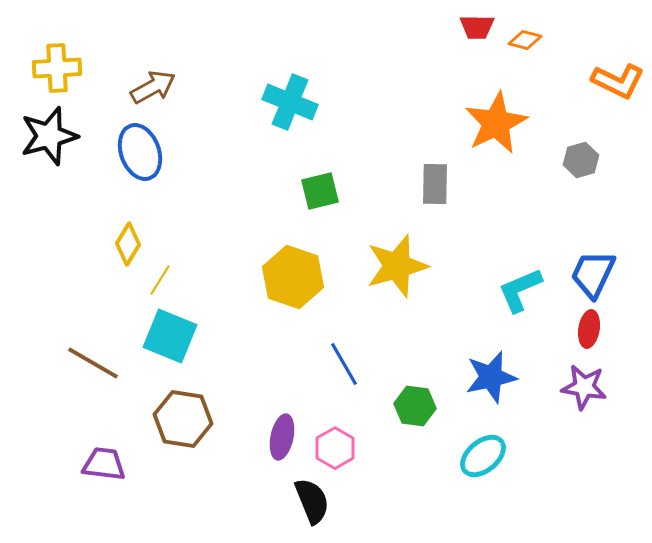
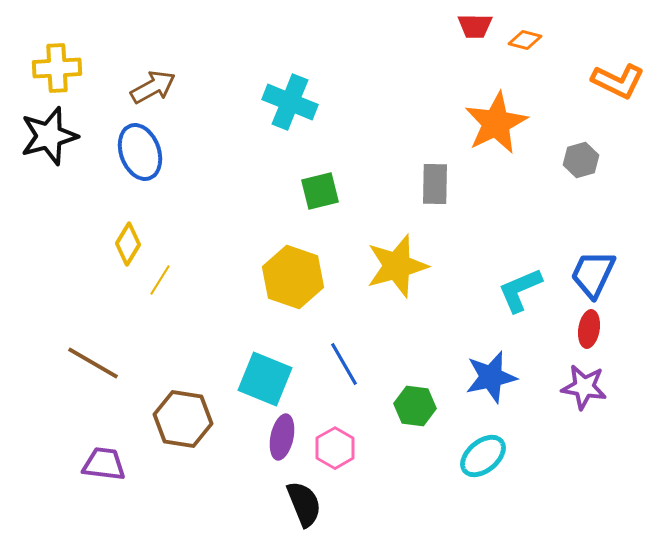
red trapezoid: moved 2 px left, 1 px up
cyan square: moved 95 px right, 43 px down
black semicircle: moved 8 px left, 3 px down
